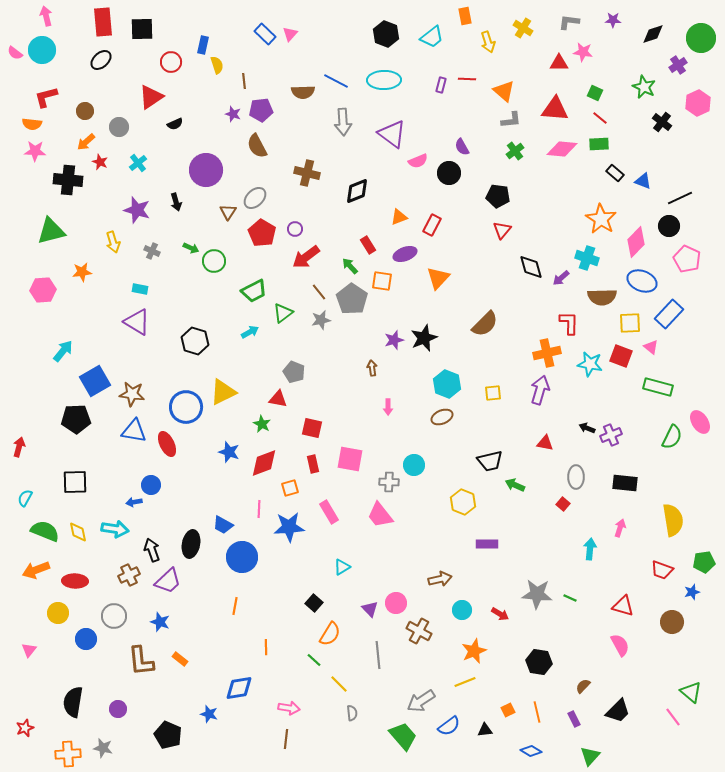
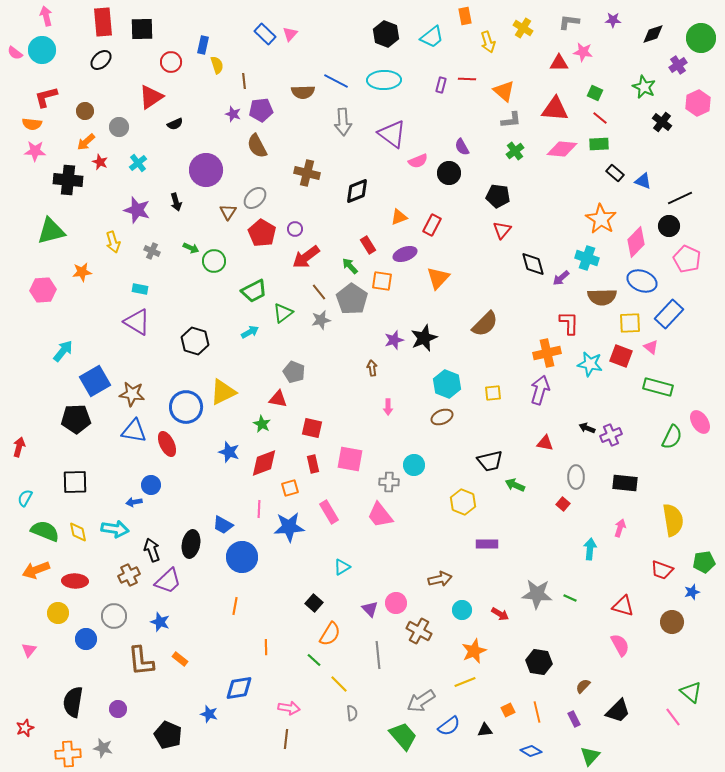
black diamond at (531, 267): moved 2 px right, 3 px up
